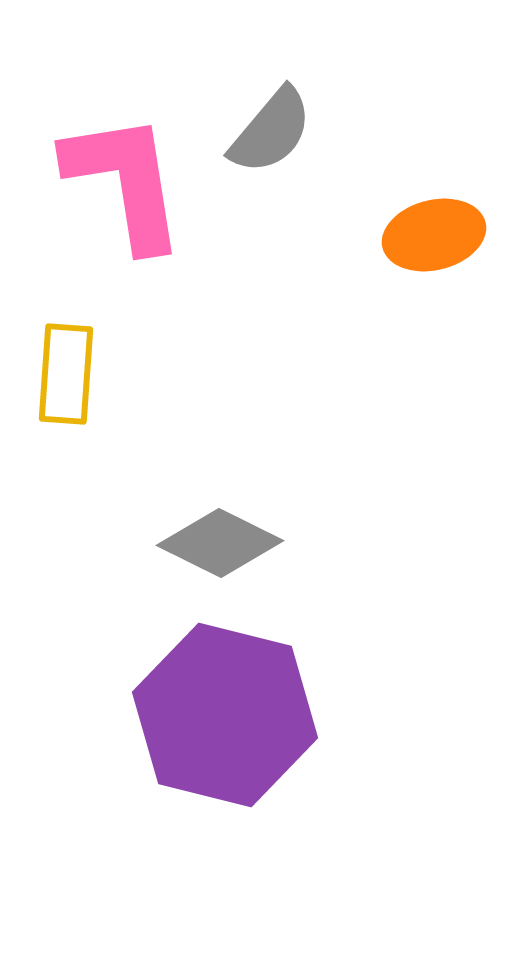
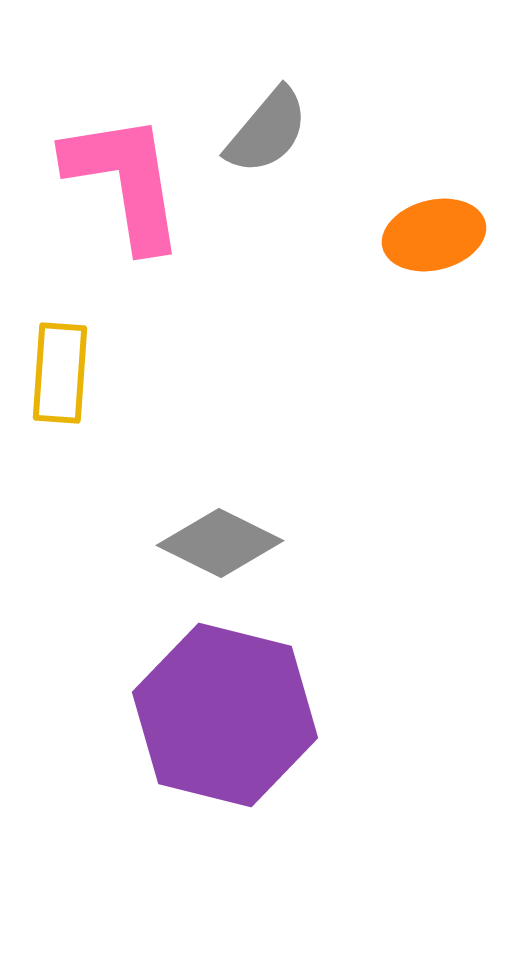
gray semicircle: moved 4 px left
yellow rectangle: moved 6 px left, 1 px up
